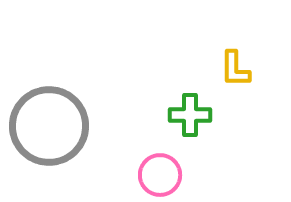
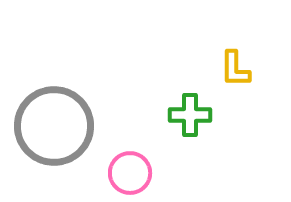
gray circle: moved 5 px right
pink circle: moved 30 px left, 2 px up
